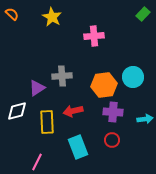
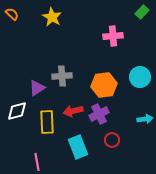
green rectangle: moved 1 px left, 2 px up
pink cross: moved 19 px right
cyan circle: moved 7 px right
purple cross: moved 14 px left, 2 px down; rotated 30 degrees counterclockwise
pink line: rotated 36 degrees counterclockwise
